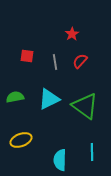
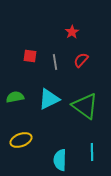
red star: moved 2 px up
red square: moved 3 px right
red semicircle: moved 1 px right, 1 px up
